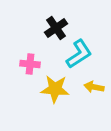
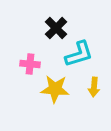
black cross: rotated 10 degrees counterclockwise
cyan L-shape: rotated 16 degrees clockwise
yellow arrow: rotated 96 degrees counterclockwise
